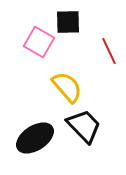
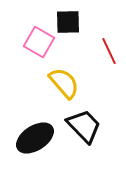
yellow semicircle: moved 3 px left, 4 px up
